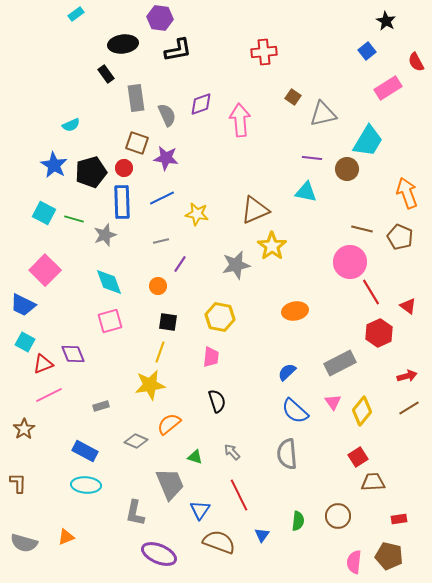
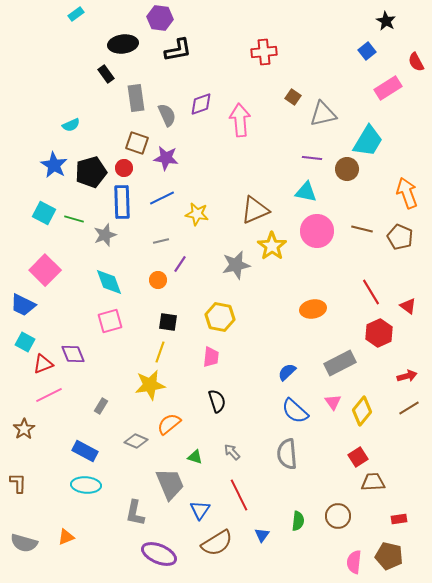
pink circle at (350, 262): moved 33 px left, 31 px up
orange circle at (158, 286): moved 6 px up
orange ellipse at (295, 311): moved 18 px right, 2 px up
gray rectangle at (101, 406): rotated 42 degrees counterclockwise
brown semicircle at (219, 542): moved 2 px left, 1 px down; rotated 128 degrees clockwise
